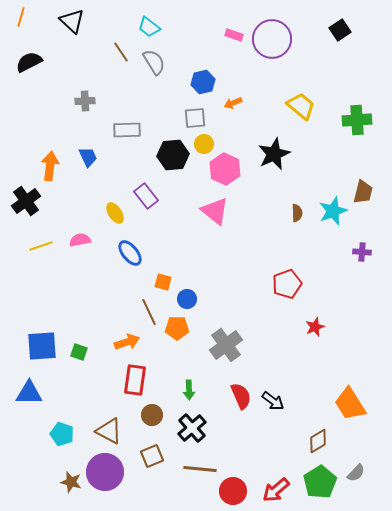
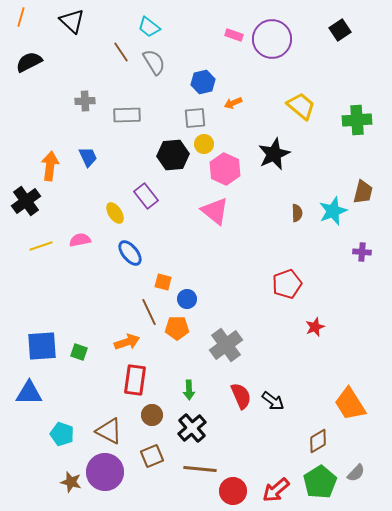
gray rectangle at (127, 130): moved 15 px up
